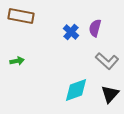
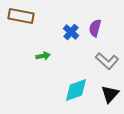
green arrow: moved 26 px right, 5 px up
